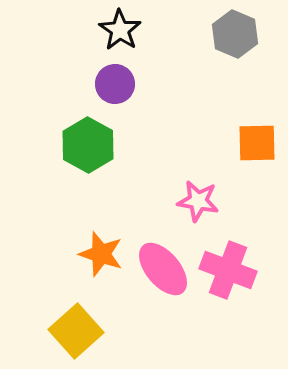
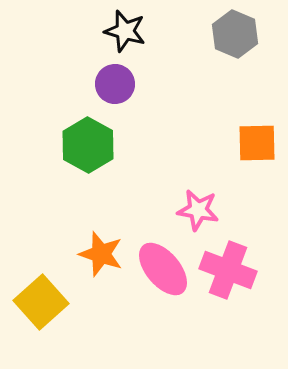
black star: moved 5 px right, 1 px down; rotated 18 degrees counterclockwise
pink star: moved 9 px down
yellow square: moved 35 px left, 29 px up
